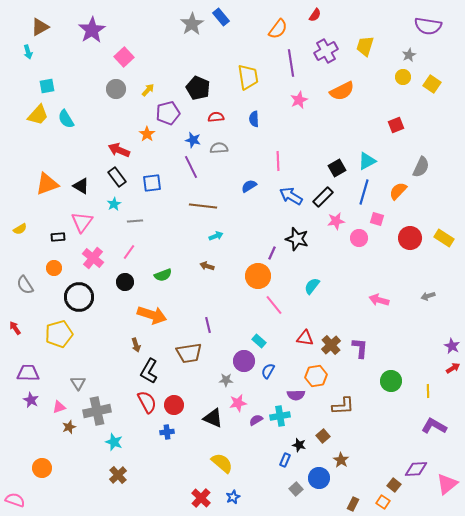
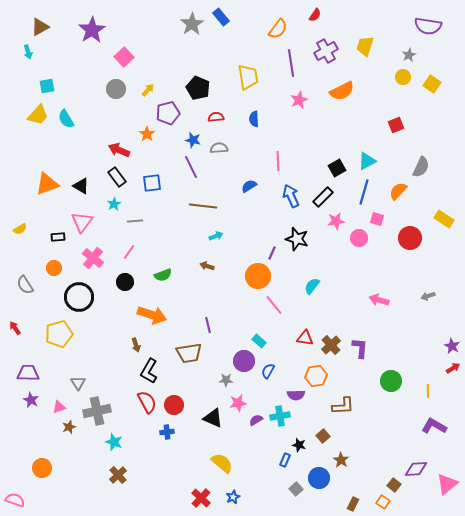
blue arrow at (291, 196): rotated 35 degrees clockwise
yellow rectangle at (444, 238): moved 19 px up
